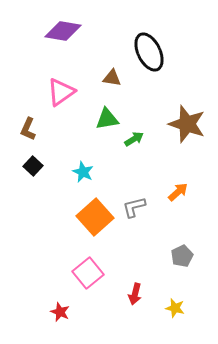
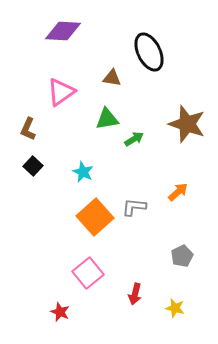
purple diamond: rotated 6 degrees counterclockwise
gray L-shape: rotated 20 degrees clockwise
